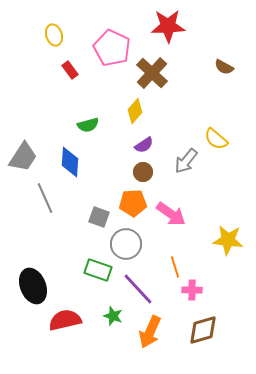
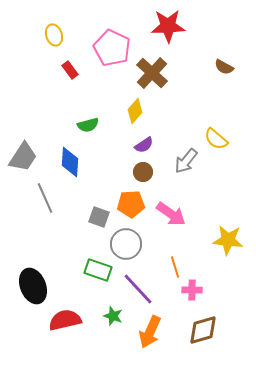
orange pentagon: moved 2 px left, 1 px down
